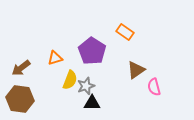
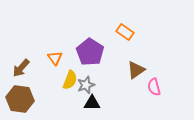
purple pentagon: moved 2 px left, 1 px down
orange triangle: rotated 49 degrees counterclockwise
brown arrow: rotated 12 degrees counterclockwise
gray star: moved 1 px up
